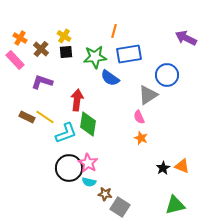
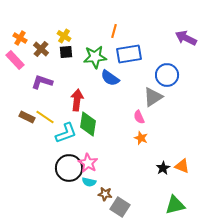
gray triangle: moved 5 px right, 2 px down
